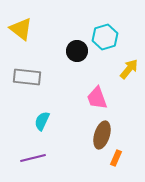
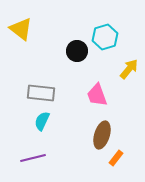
gray rectangle: moved 14 px right, 16 px down
pink trapezoid: moved 3 px up
orange rectangle: rotated 14 degrees clockwise
